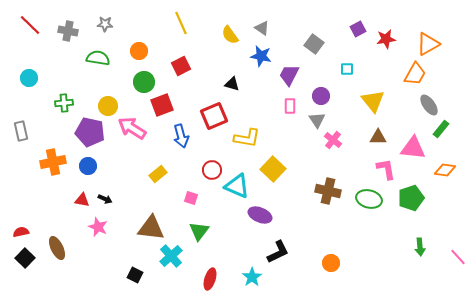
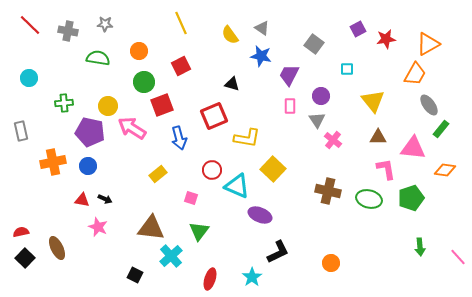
blue arrow at (181, 136): moved 2 px left, 2 px down
